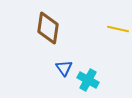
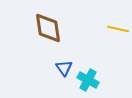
brown diamond: rotated 16 degrees counterclockwise
